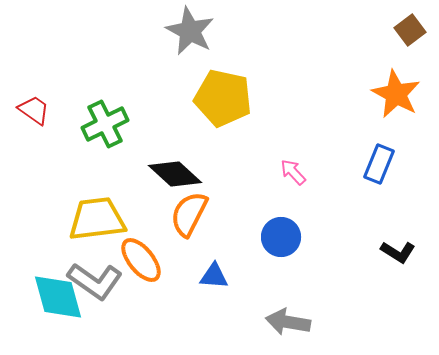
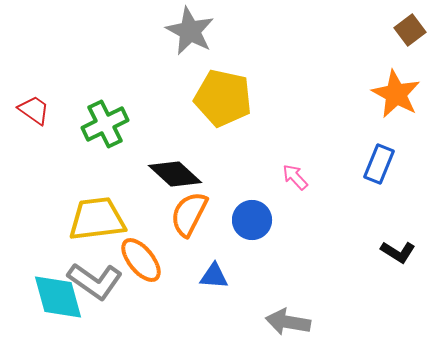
pink arrow: moved 2 px right, 5 px down
blue circle: moved 29 px left, 17 px up
